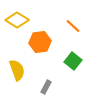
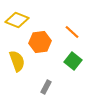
yellow diamond: rotated 10 degrees counterclockwise
orange line: moved 1 px left, 6 px down
yellow semicircle: moved 9 px up
